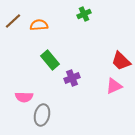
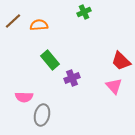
green cross: moved 2 px up
pink triangle: rotated 48 degrees counterclockwise
